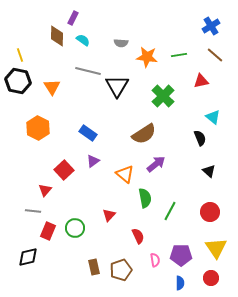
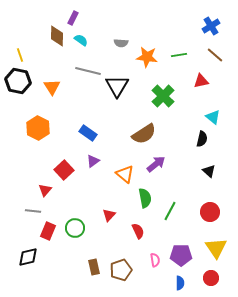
cyan semicircle at (83, 40): moved 2 px left
black semicircle at (200, 138): moved 2 px right, 1 px down; rotated 35 degrees clockwise
red semicircle at (138, 236): moved 5 px up
